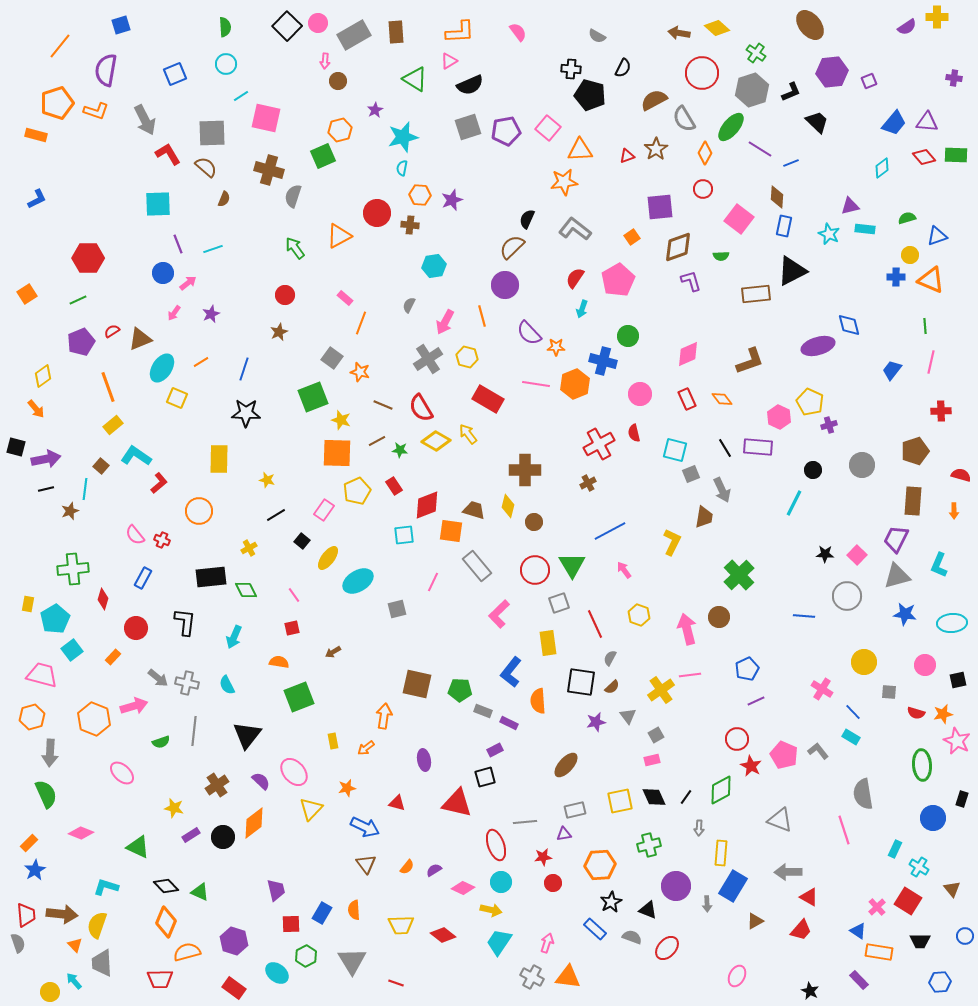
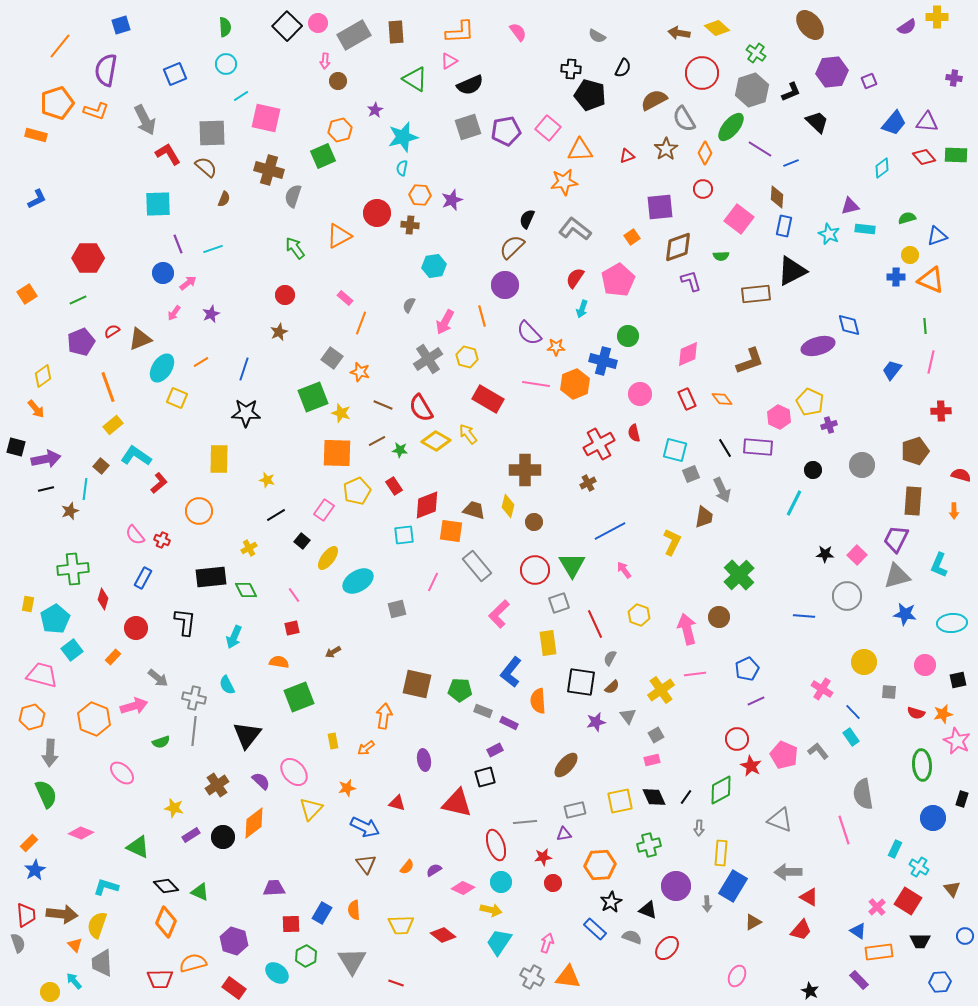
brown star at (656, 149): moved 10 px right
yellow star at (341, 420): moved 7 px up
pink line at (690, 675): moved 5 px right, 1 px up
gray cross at (187, 683): moved 7 px right, 15 px down
cyan rectangle at (851, 737): rotated 24 degrees clockwise
purple trapezoid at (276, 890): moved 2 px left, 2 px up; rotated 80 degrees counterclockwise
brown triangle at (755, 921): moved 2 px left, 1 px down
orange semicircle at (187, 952): moved 6 px right, 11 px down
orange rectangle at (879, 952): rotated 16 degrees counterclockwise
